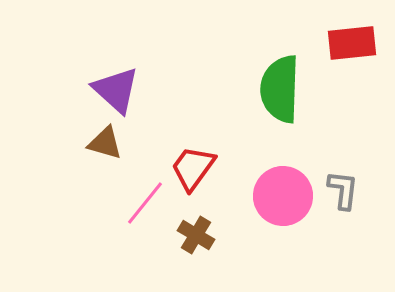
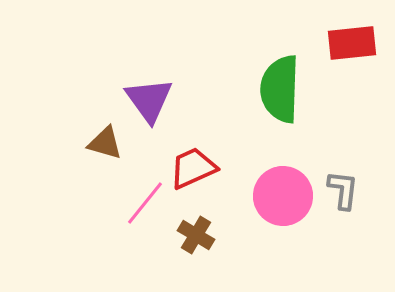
purple triangle: moved 33 px right, 10 px down; rotated 12 degrees clockwise
red trapezoid: rotated 30 degrees clockwise
